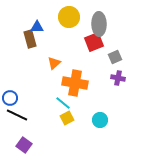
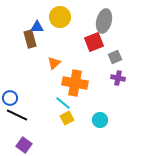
yellow circle: moved 9 px left
gray ellipse: moved 5 px right, 3 px up; rotated 15 degrees clockwise
